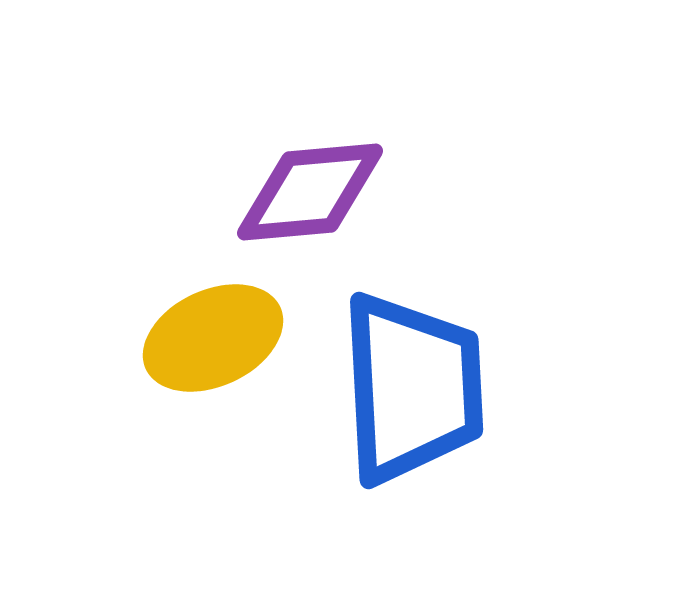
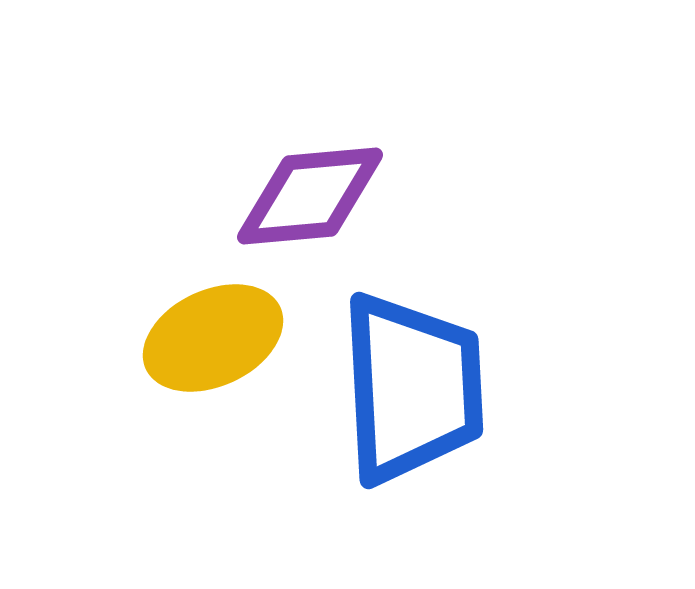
purple diamond: moved 4 px down
